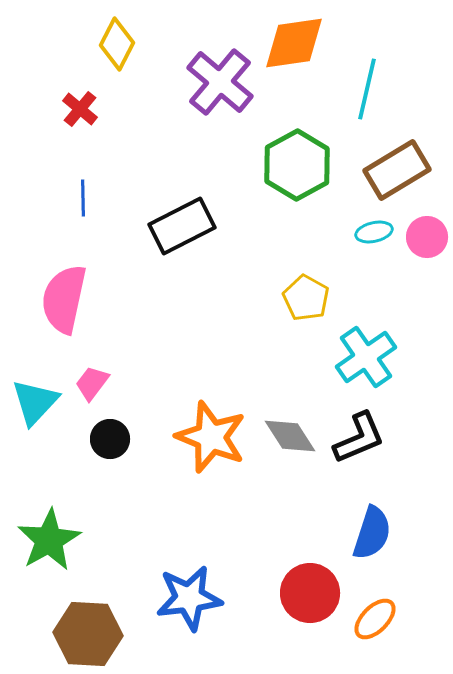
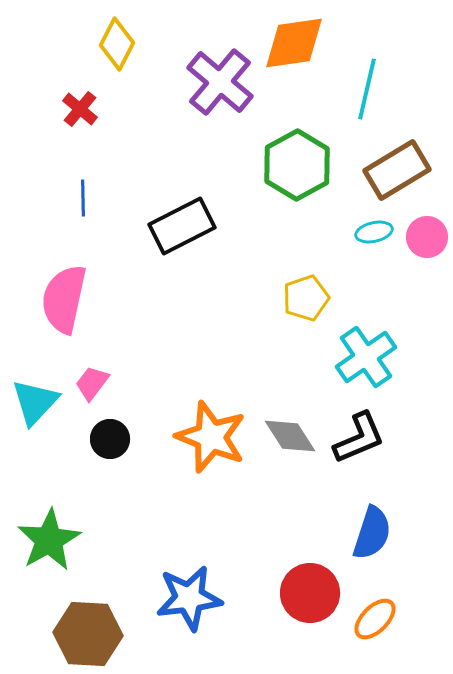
yellow pentagon: rotated 24 degrees clockwise
